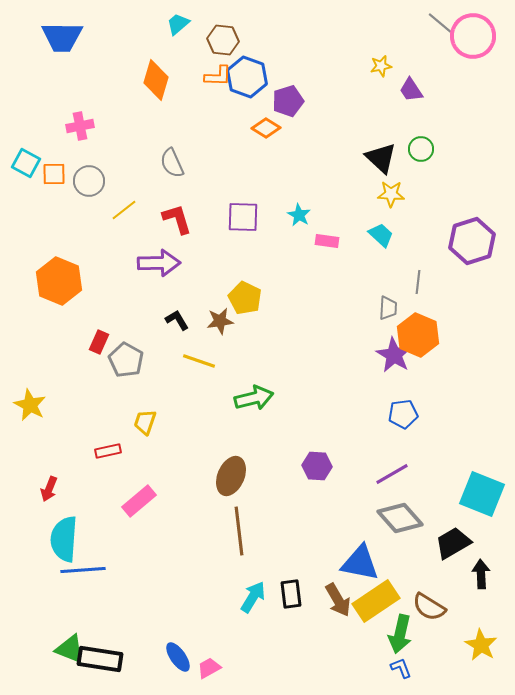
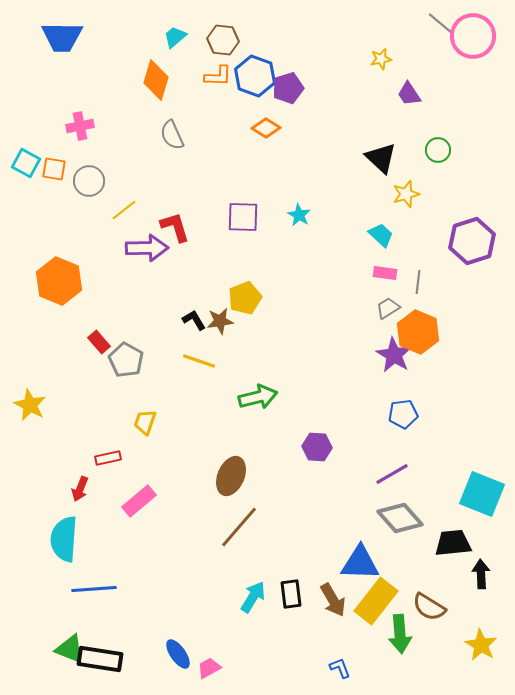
cyan trapezoid at (178, 24): moved 3 px left, 13 px down
yellow star at (381, 66): moved 7 px up
blue hexagon at (247, 77): moved 8 px right, 1 px up
purple trapezoid at (411, 90): moved 2 px left, 4 px down
purple pentagon at (288, 101): moved 13 px up
green circle at (421, 149): moved 17 px right, 1 px down
gray semicircle at (172, 163): moved 28 px up
orange square at (54, 174): moved 5 px up; rotated 10 degrees clockwise
yellow star at (391, 194): moved 15 px right; rotated 20 degrees counterclockwise
red L-shape at (177, 219): moved 2 px left, 8 px down
pink rectangle at (327, 241): moved 58 px right, 32 px down
purple arrow at (159, 263): moved 12 px left, 15 px up
yellow pentagon at (245, 298): rotated 24 degrees clockwise
gray trapezoid at (388, 308): rotated 125 degrees counterclockwise
black L-shape at (177, 320): moved 17 px right
orange hexagon at (418, 335): moved 3 px up
red rectangle at (99, 342): rotated 65 degrees counterclockwise
green arrow at (254, 398): moved 4 px right, 1 px up
red rectangle at (108, 451): moved 7 px down
purple hexagon at (317, 466): moved 19 px up
red arrow at (49, 489): moved 31 px right
brown line at (239, 531): moved 4 px up; rotated 48 degrees clockwise
black trapezoid at (453, 543): rotated 24 degrees clockwise
blue triangle at (360, 563): rotated 9 degrees counterclockwise
blue line at (83, 570): moved 11 px right, 19 px down
brown arrow at (338, 600): moved 5 px left
yellow rectangle at (376, 601): rotated 18 degrees counterclockwise
green arrow at (400, 634): rotated 18 degrees counterclockwise
blue ellipse at (178, 657): moved 3 px up
blue L-shape at (401, 668): moved 61 px left
